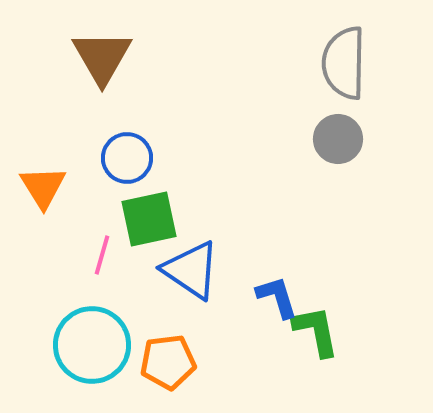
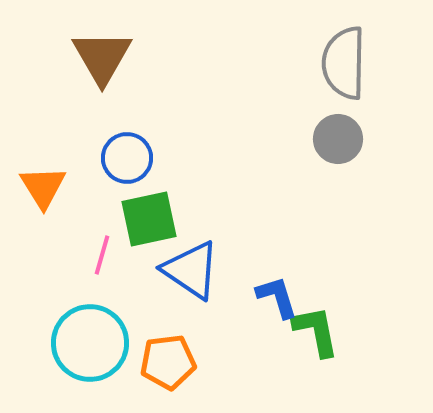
cyan circle: moved 2 px left, 2 px up
